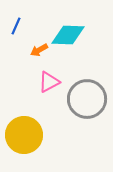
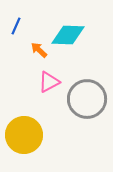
orange arrow: rotated 72 degrees clockwise
